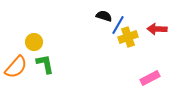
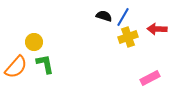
blue line: moved 5 px right, 8 px up
